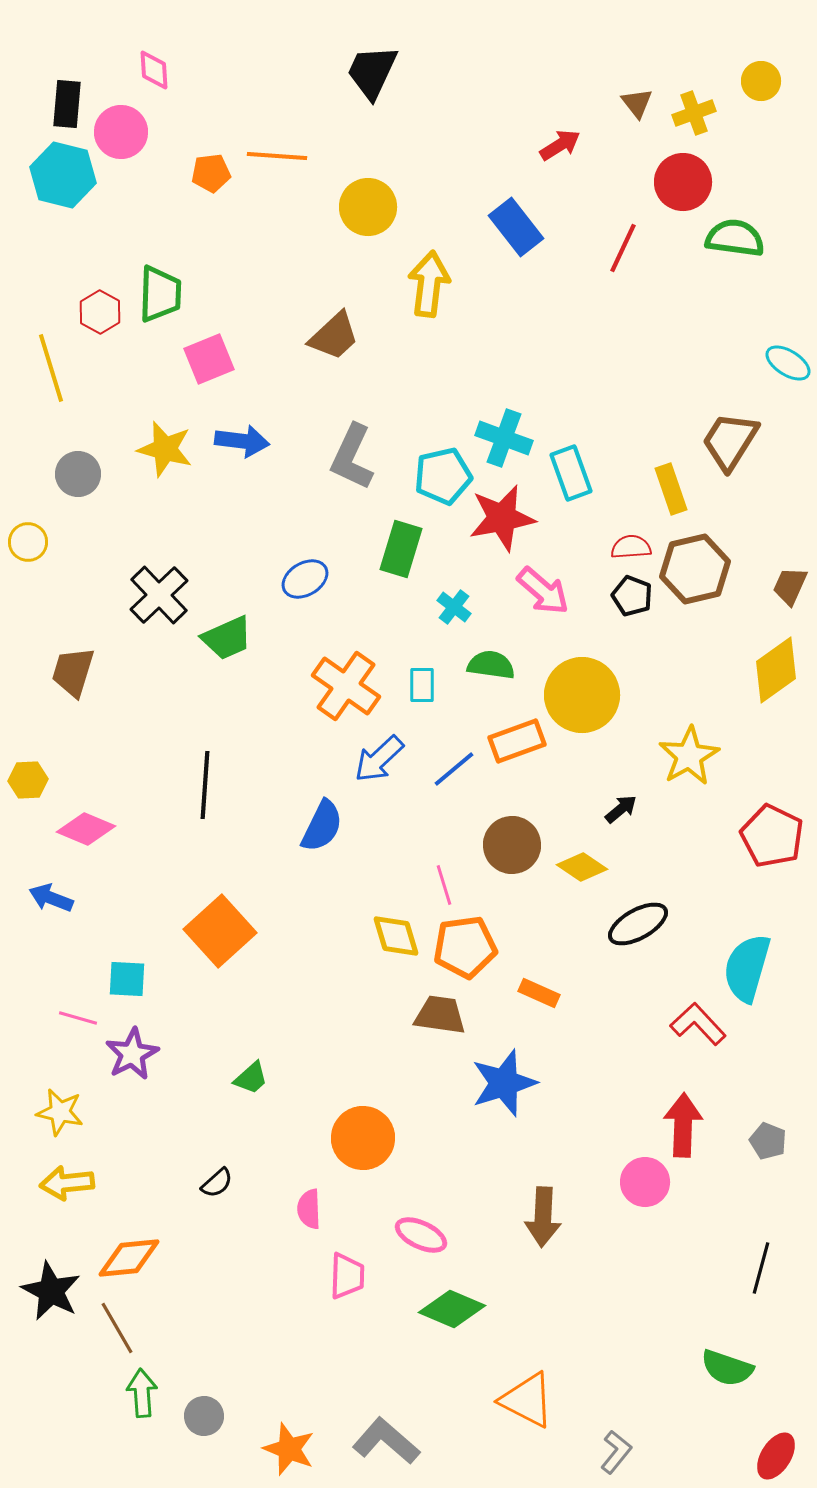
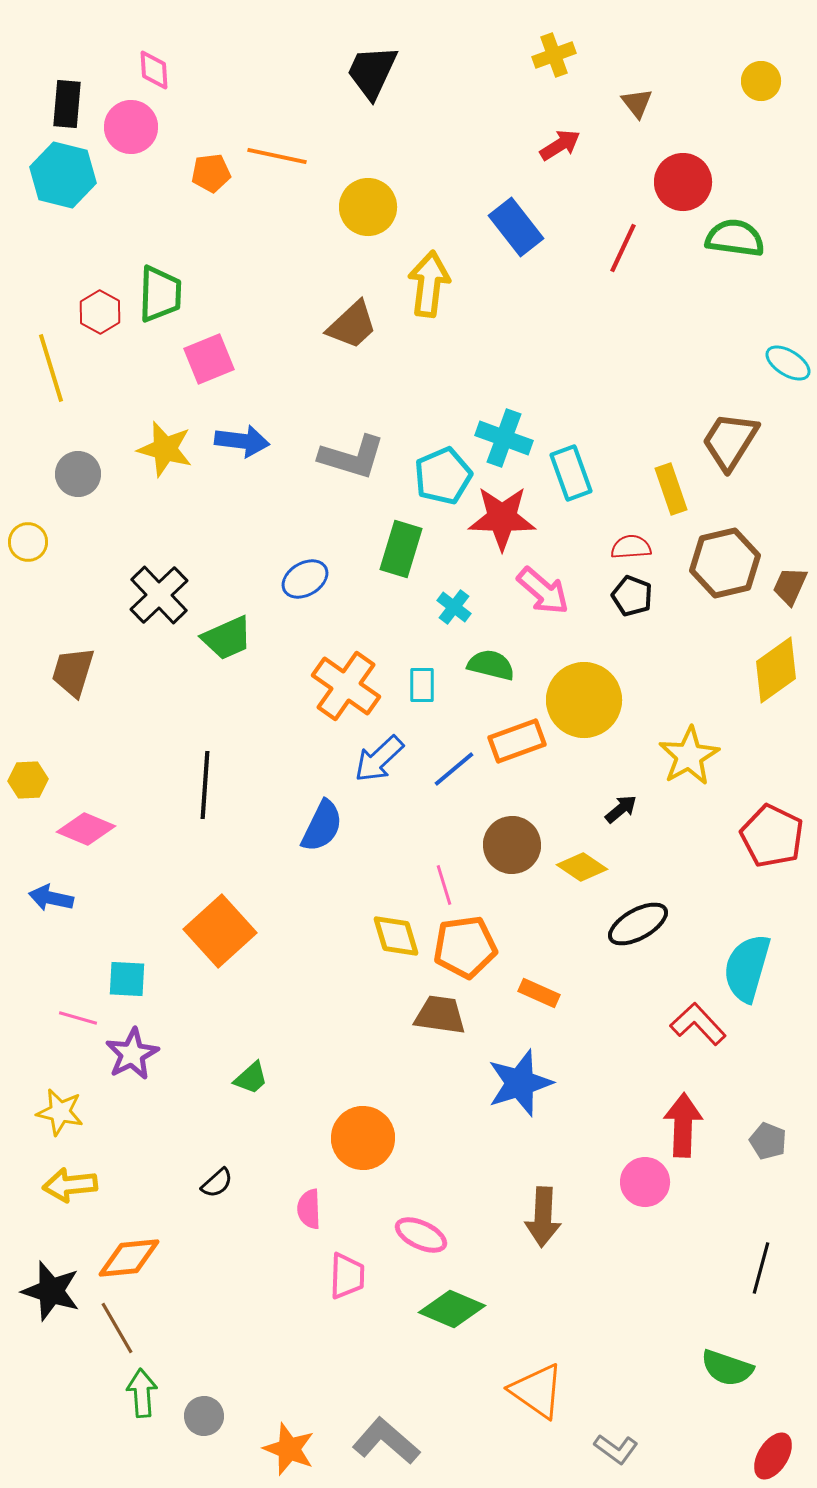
yellow cross at (694, 113): moved 140 px left, 58 px up
pink circle at (121, 132): moved 10 px right, 5 px up
orange line at (277, 156): rotated 8 degrees clockwise
brown trapezoid at (334, 336): moved 18 px right, 11 px up
gray L-shape at (352, 457): rotated 98 degrees counterclockwise
cyan pentagon at (443, 476): rotated 10 degrees counterclockwise
red star at (502, 518): rotated 12 degrees clockwise
brown hexagon at (695, 569): moved 30 px right, 6 px up
green semicircle at (491, 665): rotated 6 degrees clockwise
yellow circle at (582, 695): moved 2 px right, 5 px down
blue arrow at (51, 898): rotated 9 degrees counterclockwise
blue star at (504, 1083): moved 16 px right
yellow arrow at (67, 1183): moved 3 px right, 2 px down
black star at (51, 1291): rotated 10 degrees counterclockwise
orange triangle at (527, 1400): moved 10 px right, 9 px up; rotated 8 degrees clockwise
gray L-shape at (616, 1452): moved 3 px up; rotated 87 degrees clockwise
red ellipse at (776, 1456): moved 3 px left
